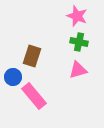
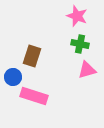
green cross: moved 1 px right, 2 px down
pink triangle: moved 9 px right
pink rectangle: rotated 32 degrees counterclockwise
